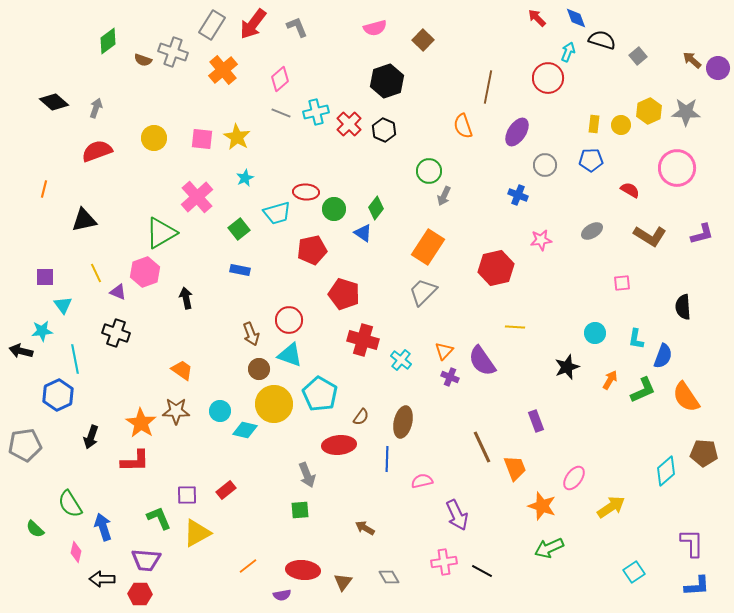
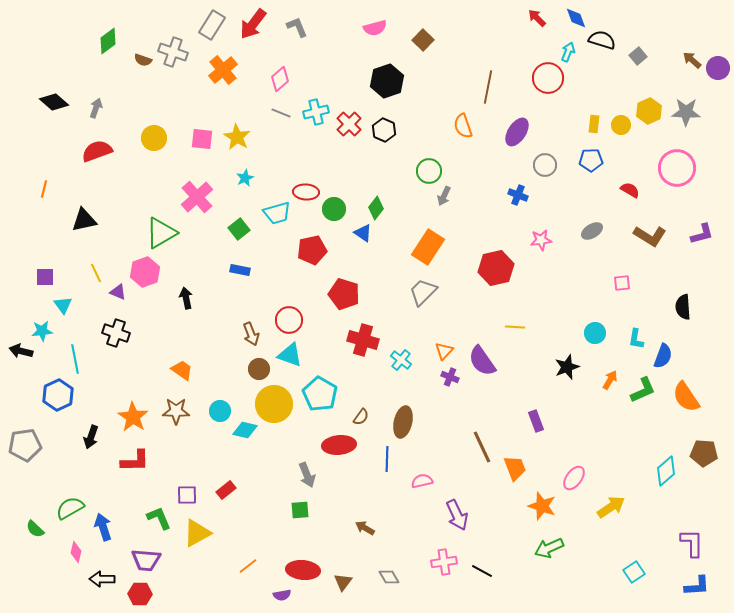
orange star at (141, 423): moved 8 px left, 6 px up
green semicircle at (70, 504): moved 4 px down; rotated 92 degrees clockwise
